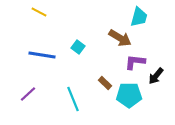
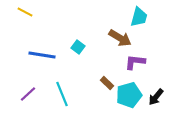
yellow line: moved 14 px left
black arrow: moved 21 px down
brown rectangle: moved 2 px right
cyan pentagon: rotated 15 degrees counterclockwise
cyan line: moved 11 px left, 5 px up
